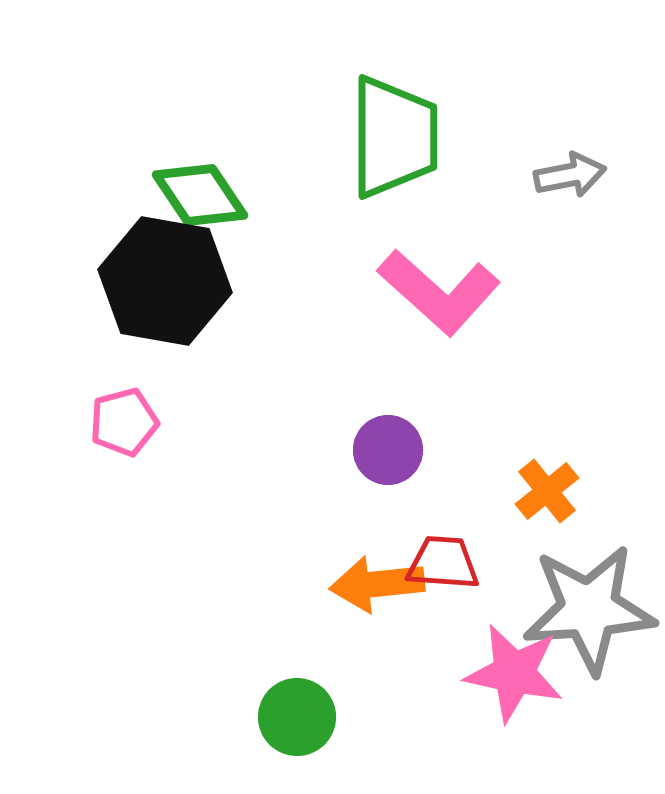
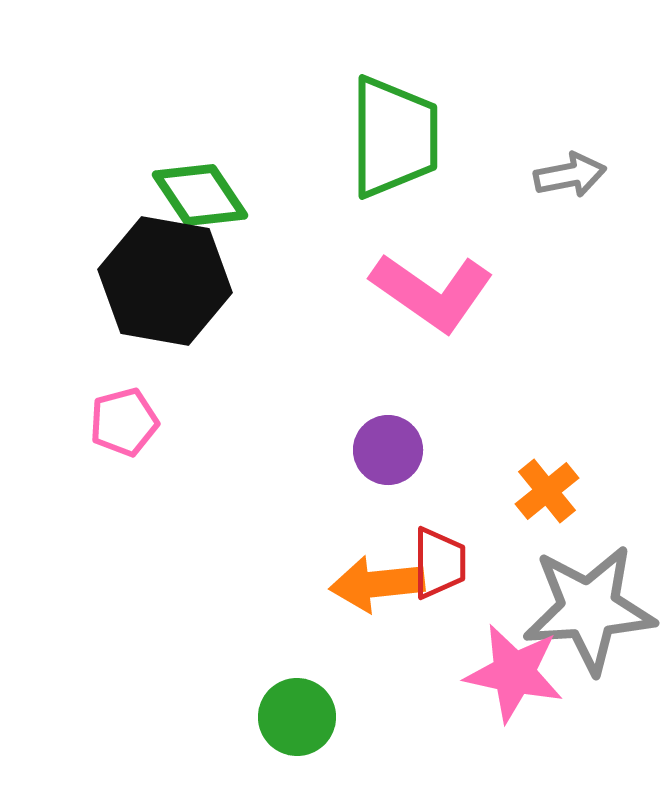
pink L-shape: moved 7 px left; rotated 7 degrees counterclockwise
red trapezoid: moved 4 px left; rotated 86 degrees clockwise
